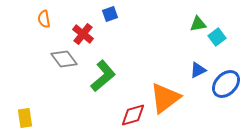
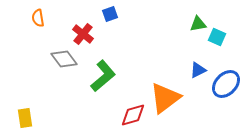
orange semicircle: moved 6 px left, 1 px up
cyan square: rotated 30 degrees counterclockwise
